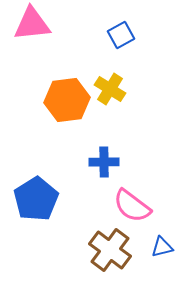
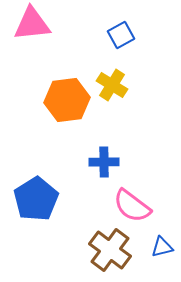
yellow cross: moved 2 px right, 4 px up
